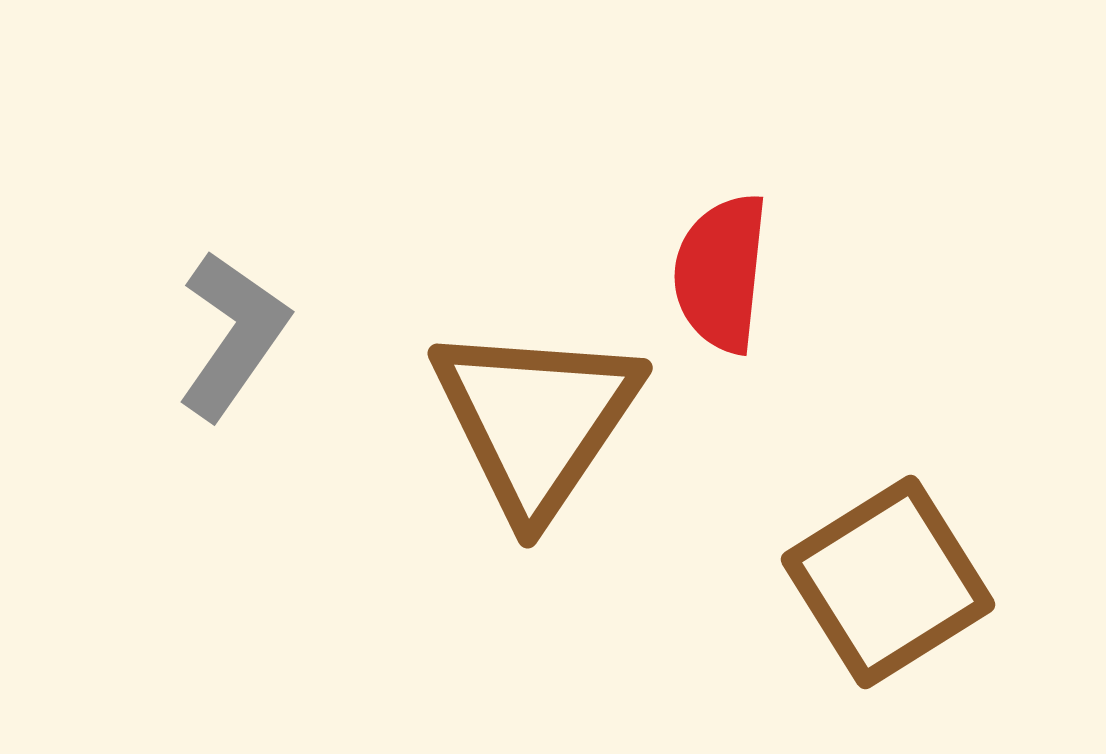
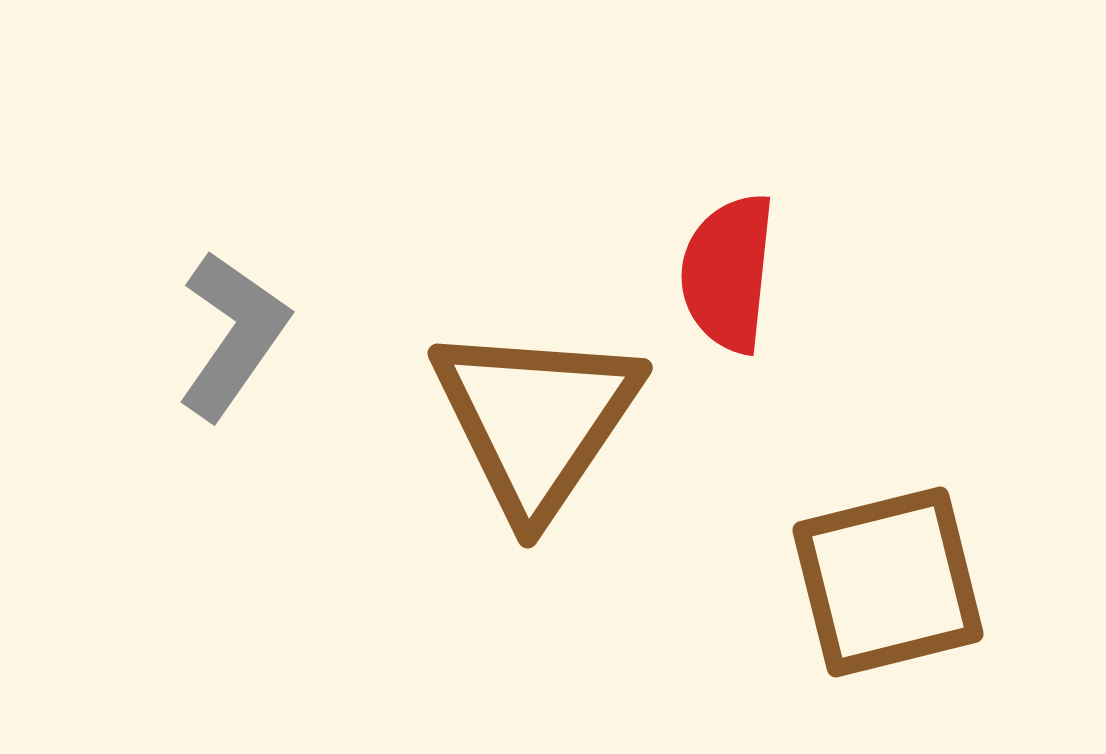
red semicircle: moved 7 px right
brown square: rotated 18 degrees clockwise
